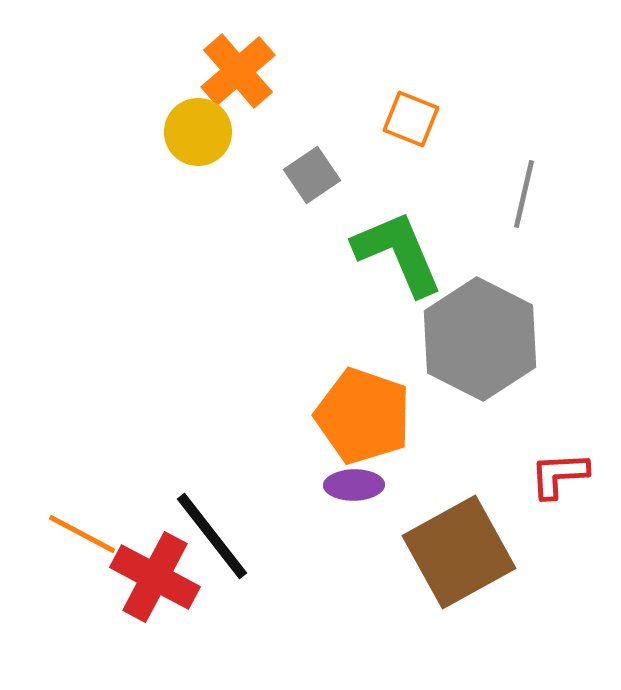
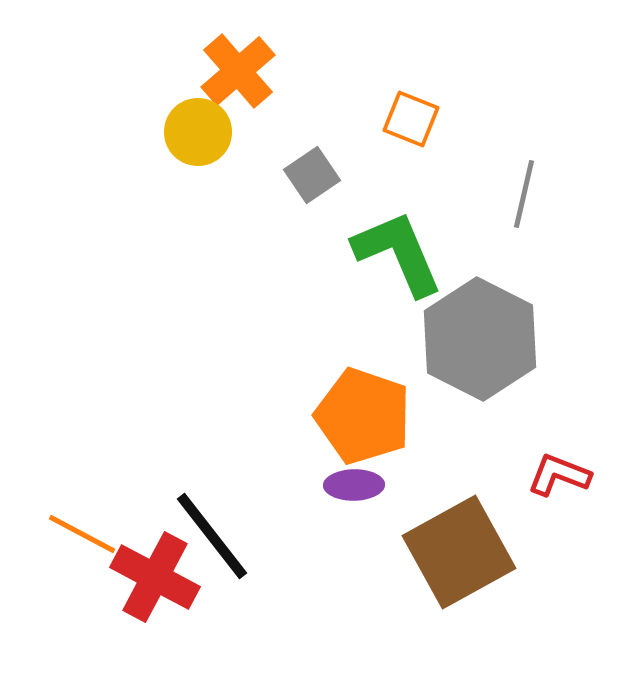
red L-shape: rotated 24 degrees clockwise
